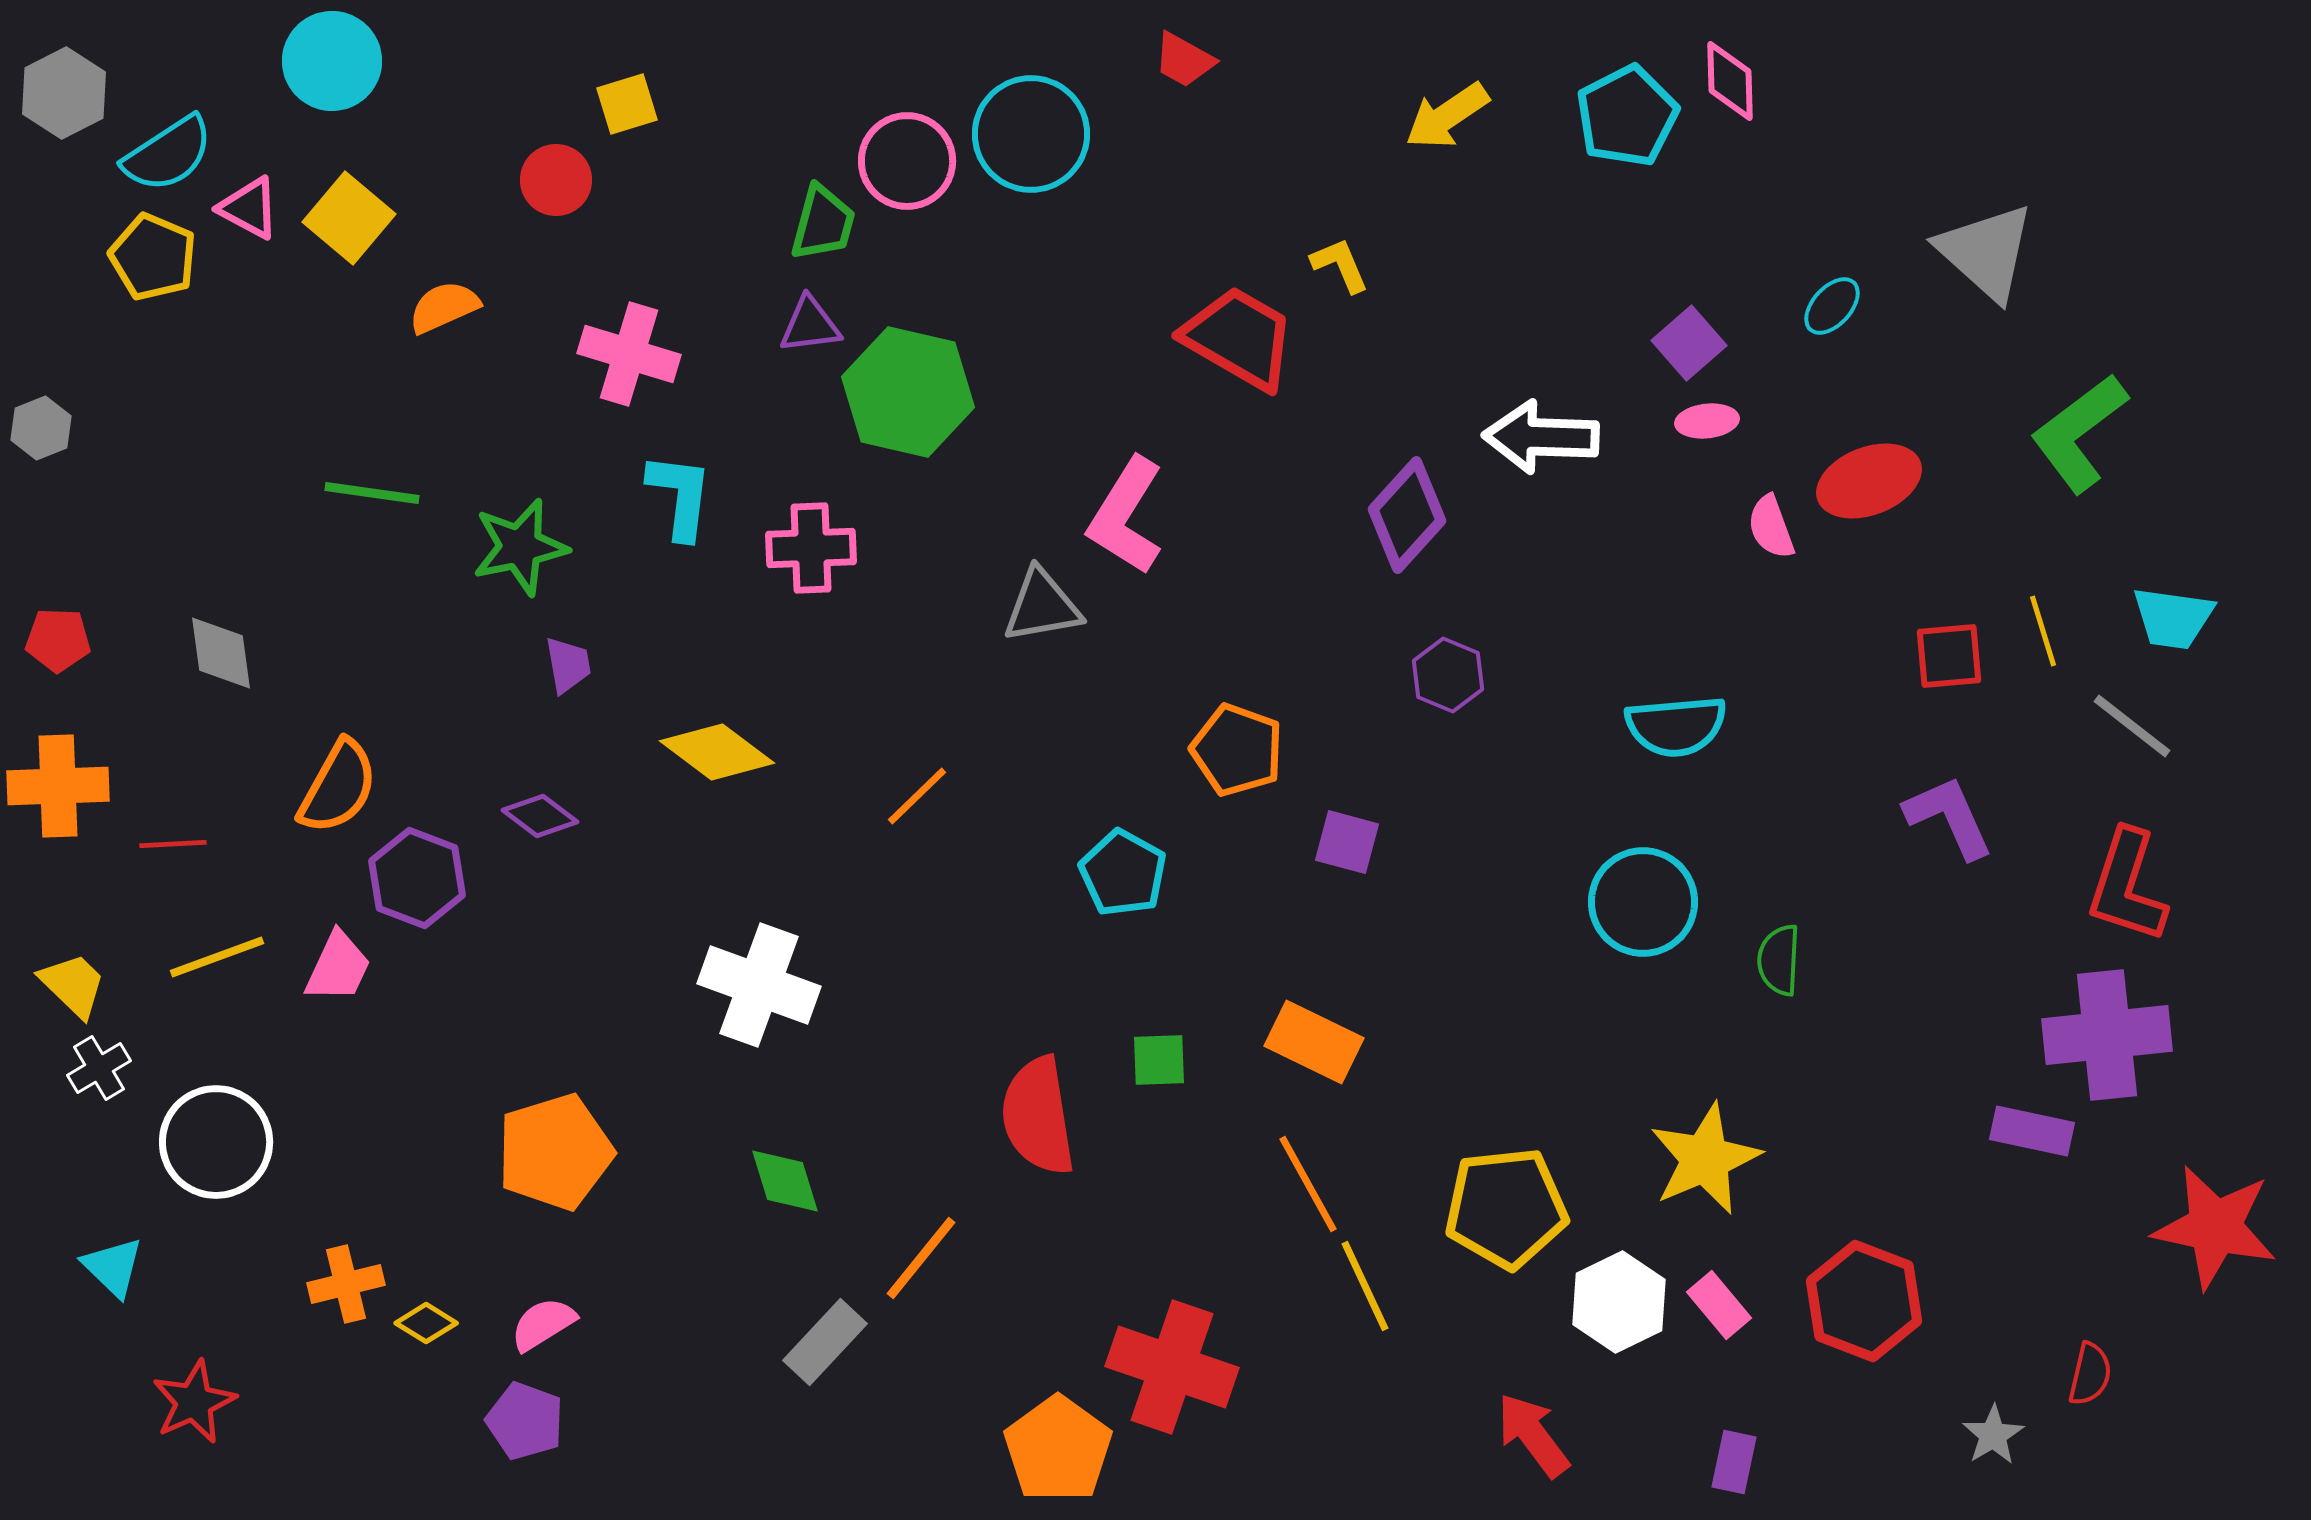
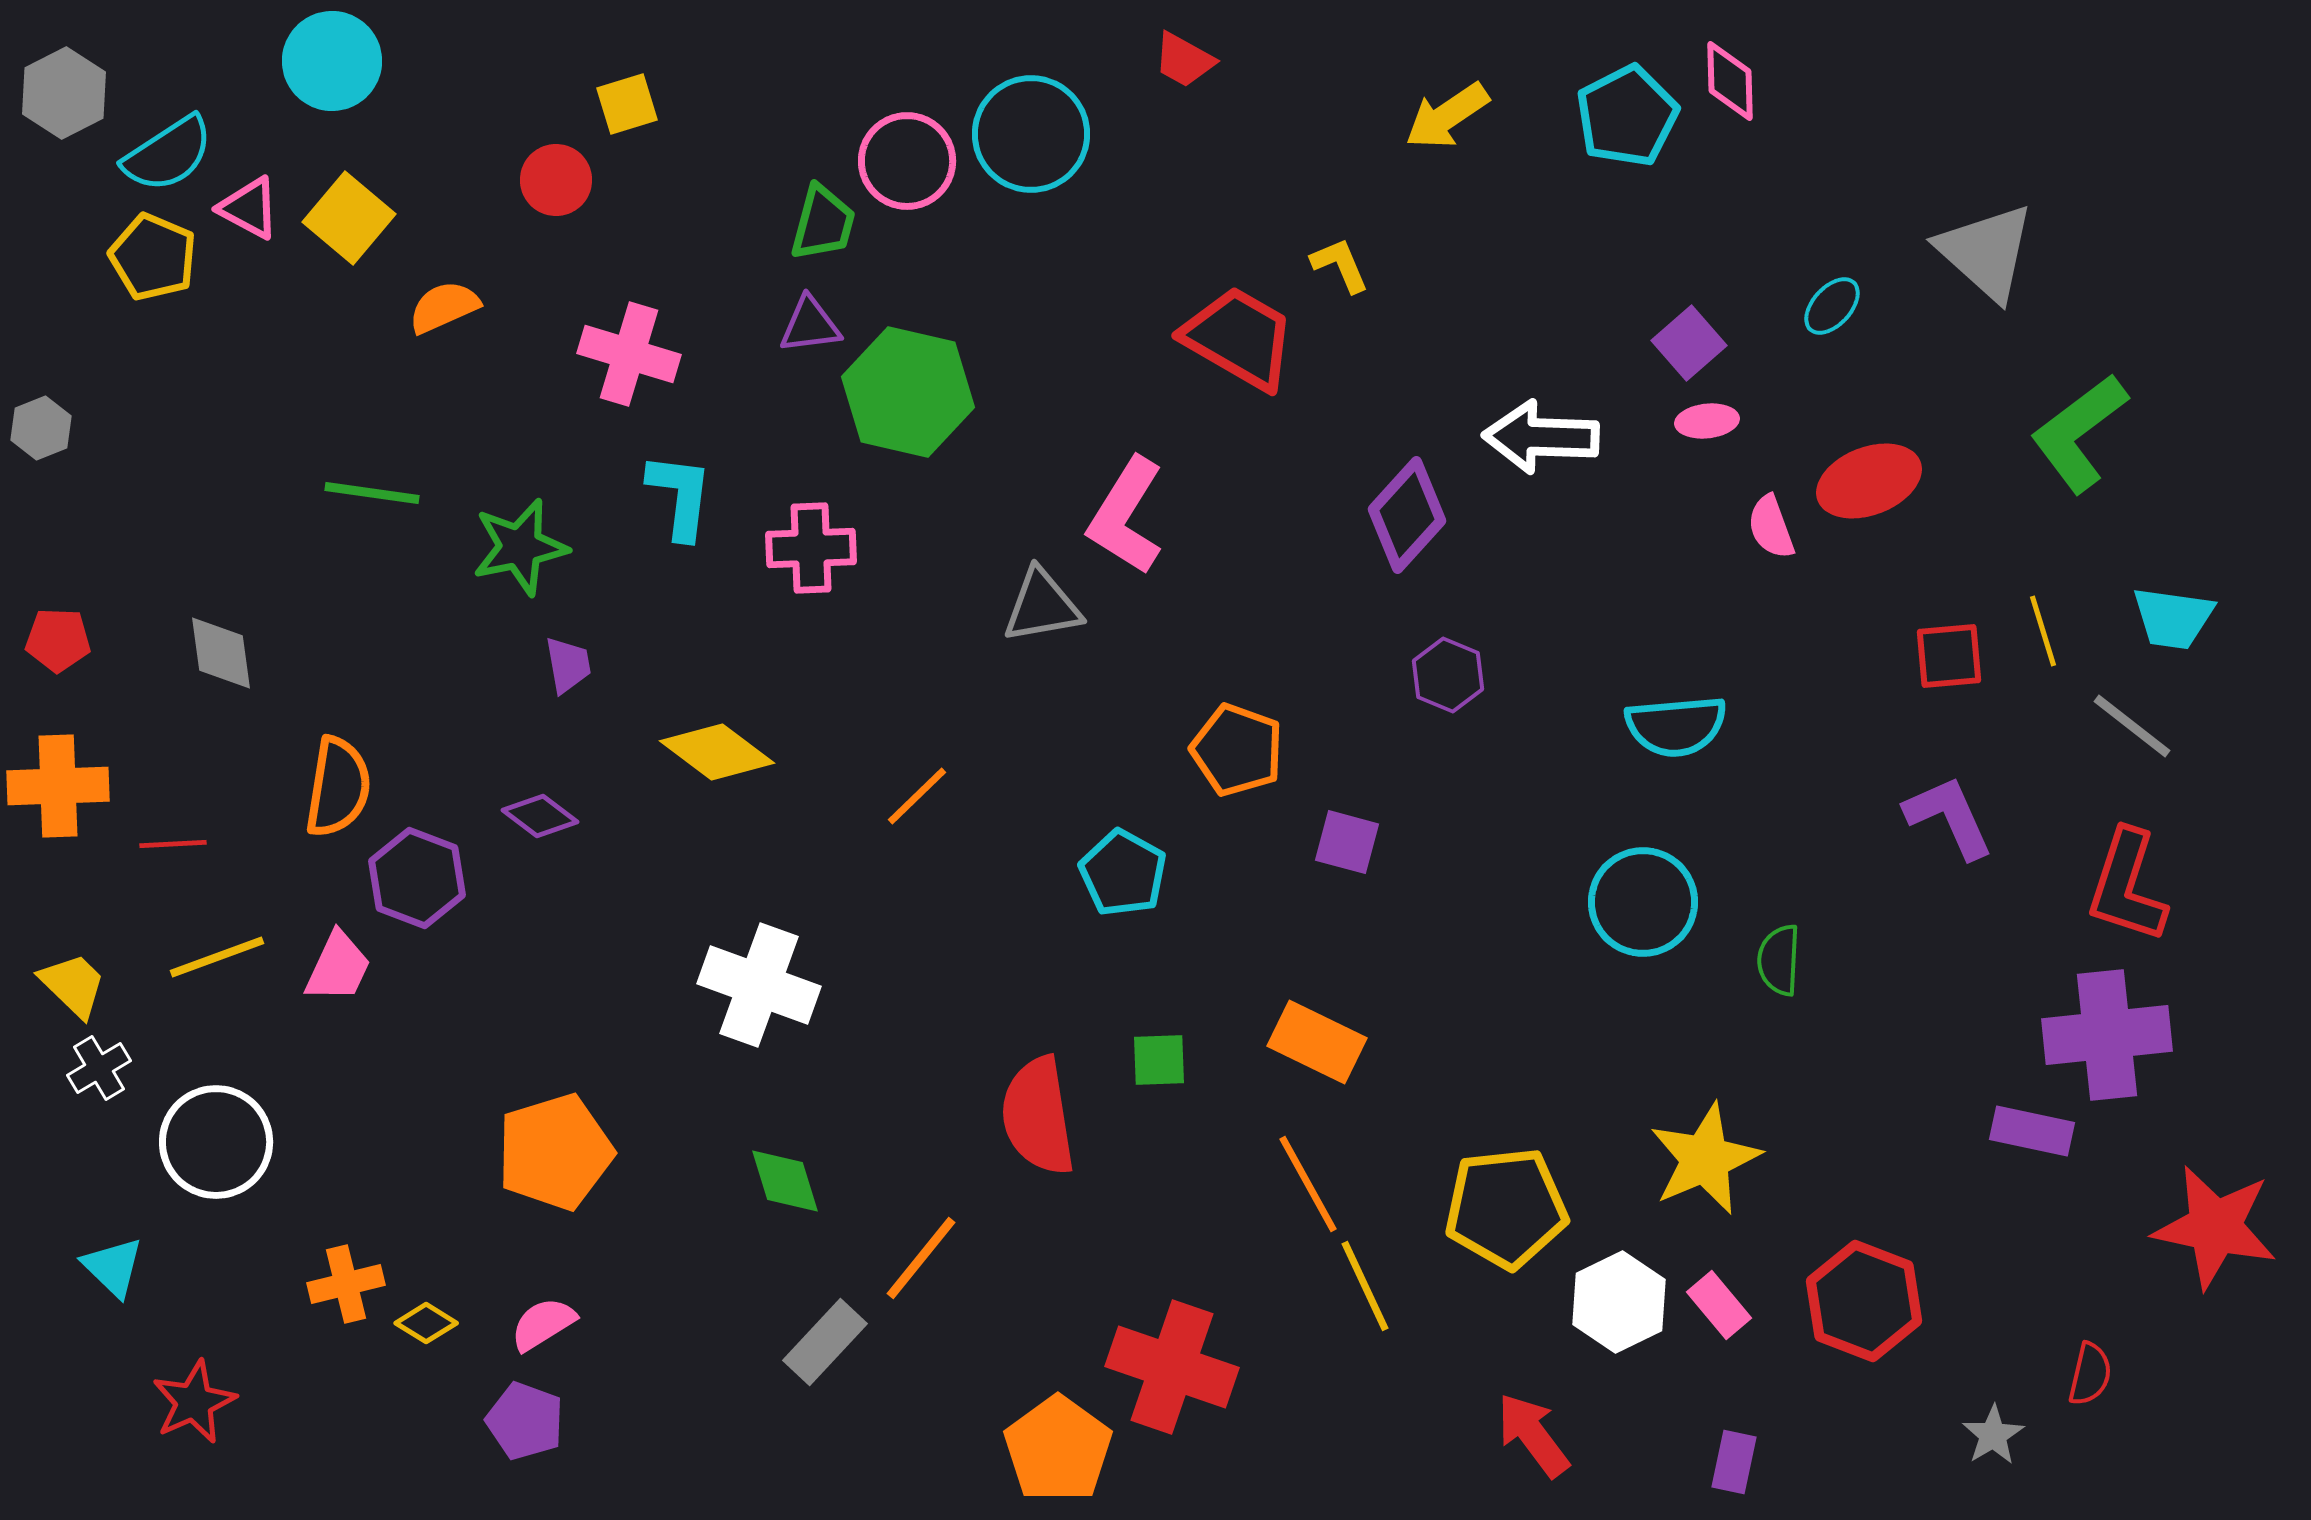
orange semicircle at (338, 787): rotated 20 degrees counterclockwise
orange rectangle at (1314, 1042): moved 3 px right
